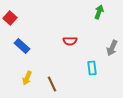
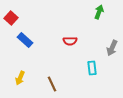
red square: moved 1 px right
blue rectangle: moved 3 px right, 6 px up
yellow arrow: moved 7 px left
